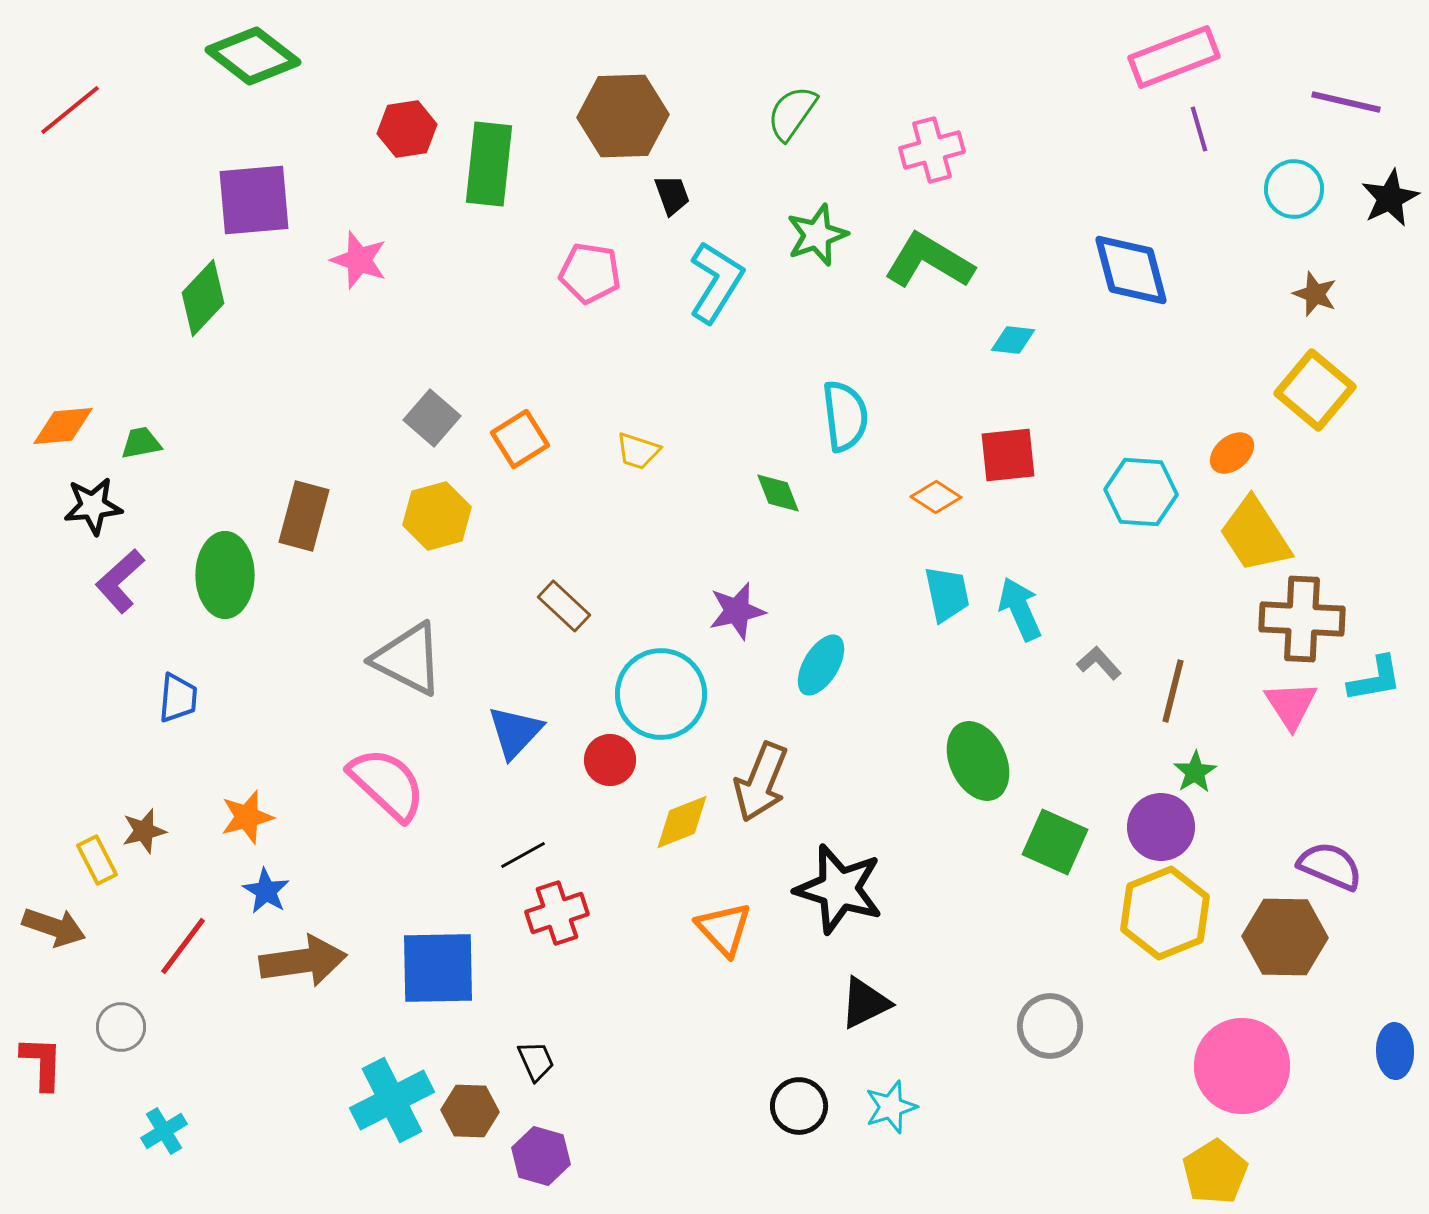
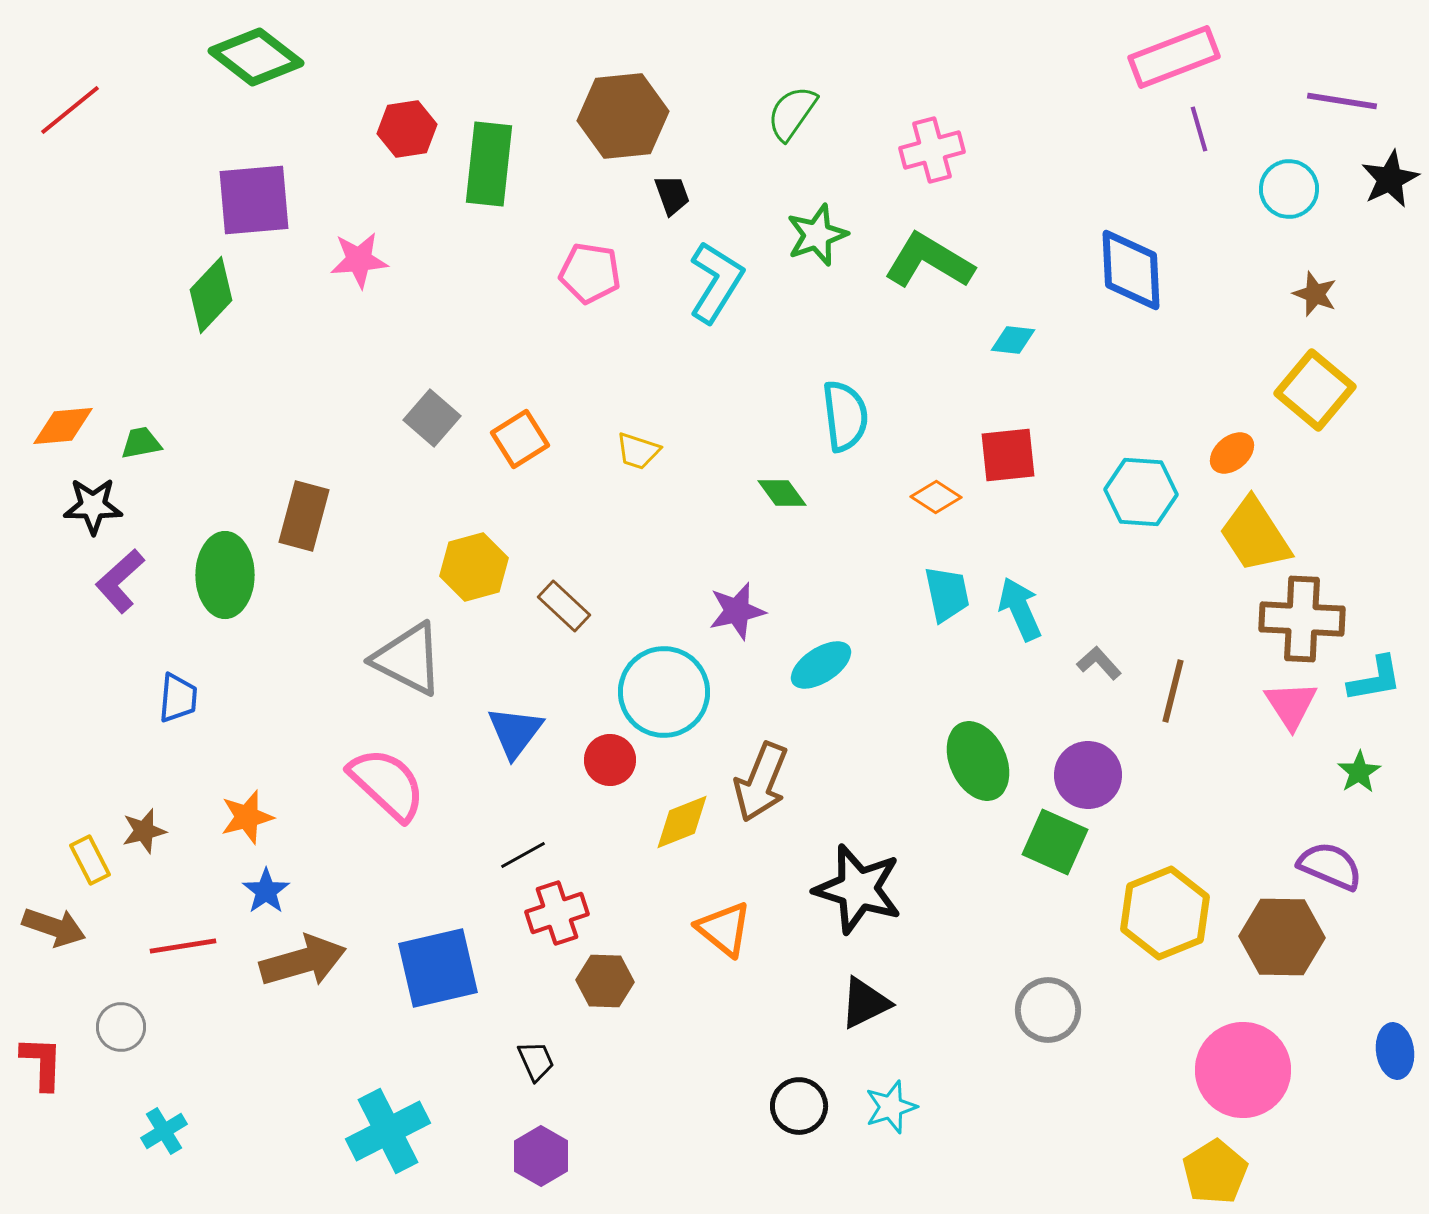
green diamond at (253, 56): moved 3 px right, 1 px down
purple line at (1346, 102): moved 4 px left, 1 px up; rotated 4 degrees counterclockwise
brown hexagon at (623, 116): rotated 4 degrees counterclockwise
cyan circle at (1294, 189): moved 5 px left
black star at (1390, 198): moved 19 px up
pink star at (359, 260): rotated 24 degrees counterclockwise
blue diamond at (1131, 270): rotated 12 degrees clockwise
green diamond at (203, 298): moved 8 px right, 3 px up
green diamond at (778, 493): moved 4 px right; rotated 15 degrees counterclockwise
black star at (93, 506): rotated 6 degrees clockwise
yellow hexagon at (437, 516): moved 37 px right, 51 px down
cyan ellipse at (821, 665): rotated 26 degrees clockwise
cyan circle at (661, 694): moved 3 px right, 2 px up
blue triangle at (515, 732): rotated 6 degrees counterclockwise
green star at (1195, 772): moved 164 px right
purple circle at (1161, 827): moved 73 px left, 52 px up
yellow rectangle at (97, 860): moved 7 px left
black star at (839, 889): moved 19 px right
blue star at (266, 891): rotated 6 degrees clockwise
orange triangle at (724, 929): rotated 8 degrees counterclockwise
brown hexagon at (1285, 937): moved 3 px left
red line at (183, 946): rotated 44 degrees clockwise
brown arrow at (303, 961): rotated 8 degrees counterclockwise
blue square at (438, 968): rotated 12 degrees counterclockwise
gray circle at (1050, 1026): moved 2 px left, 16 px up
blue ellipse at (1395, 1051): rotated 6 degrees counterclockwise
pink circle at (1242, 1066): moved 1 px right, 4 px down
cyan cross at (392, 1100): moved 4 px left, 31 px down
brown hexagon at (470, 1111): moved 135 px right, 130 px up
purple hexagon at (541, 1156): rotated 14 degrees clockwise
